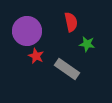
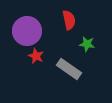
red semicircle: moved 2 px left, 2 px up
gray rectangle: moved 2 px right
